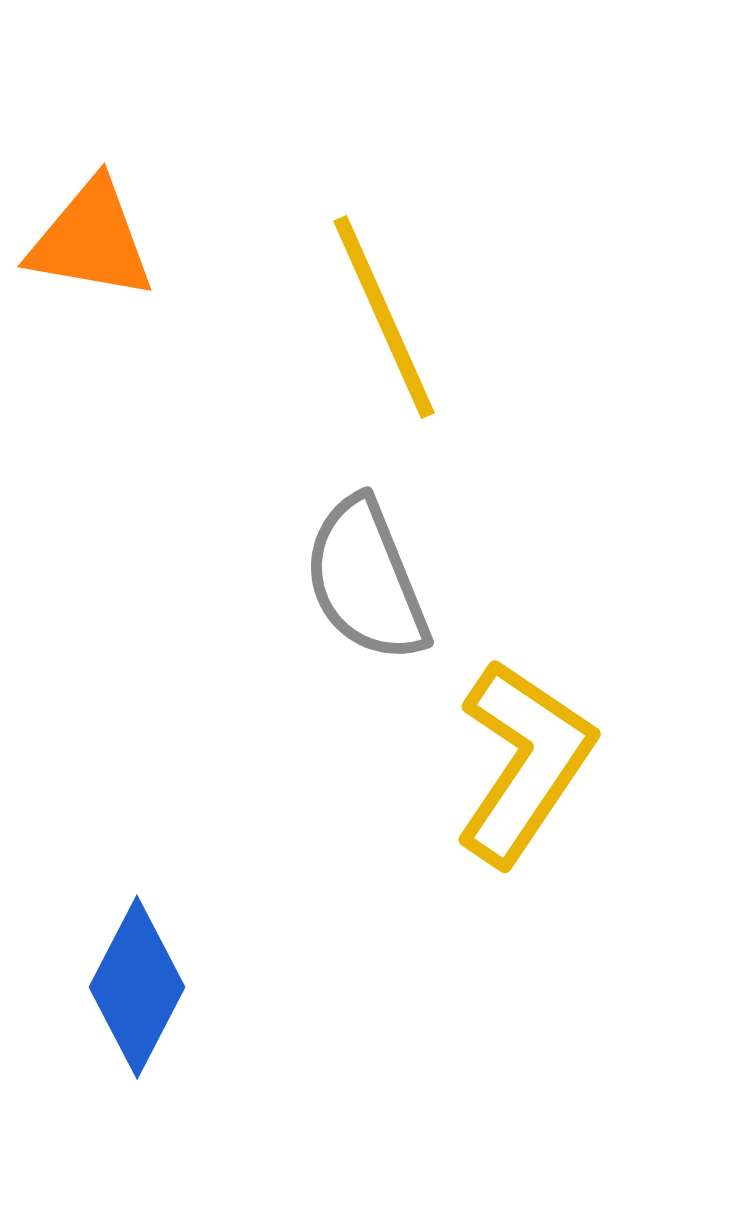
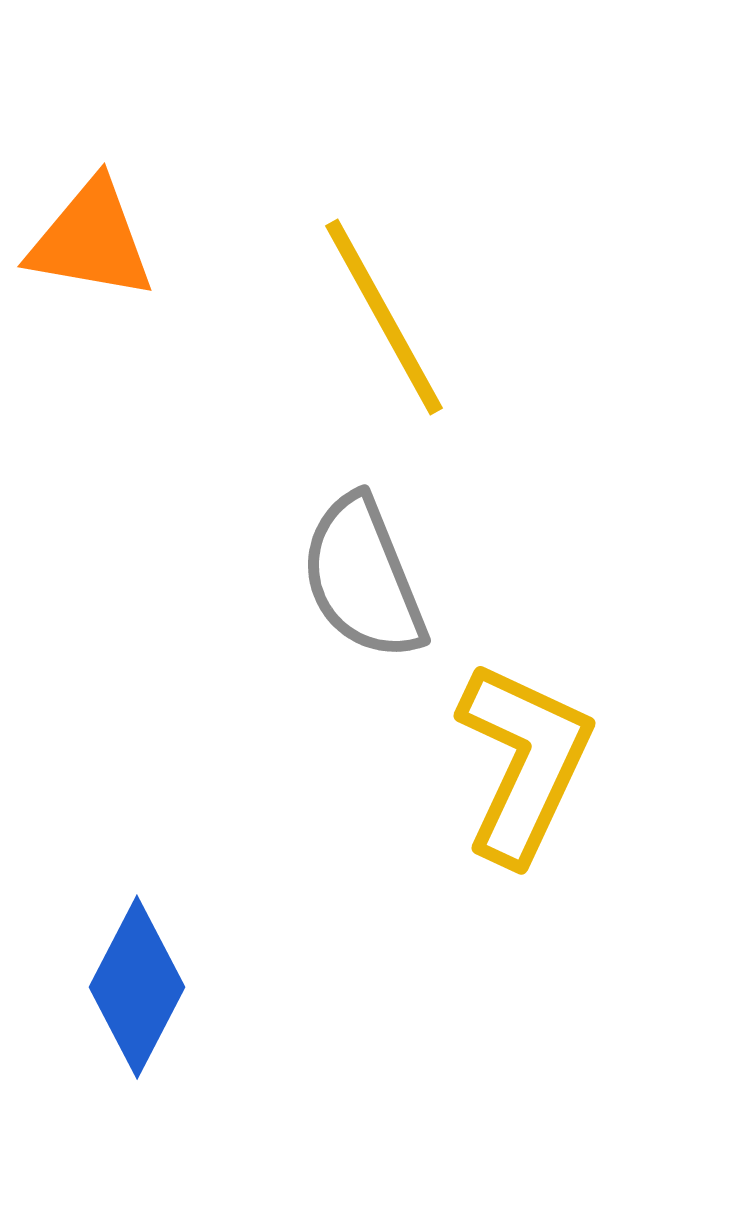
yellow line: rotated 5 degrees counterclockwise
gray semicircle: moved 3 px left, 2 px up
yellow L-shape: rotated 9 degrees counterclockwise
